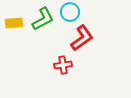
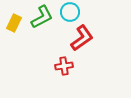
green L-shape: moved 1 px left, 2 px up
yellow rectangle: rotated 60 degrees counterclockwise
red cross: moved 1 px right, 1 px down
